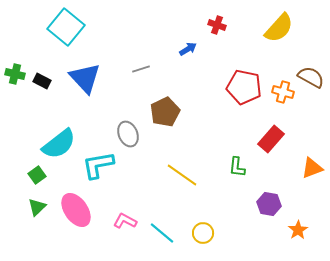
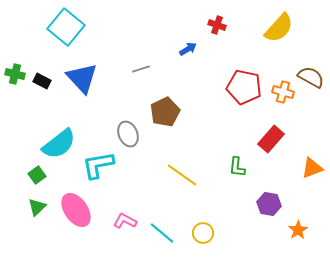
blue triangle: moved 3 px left
